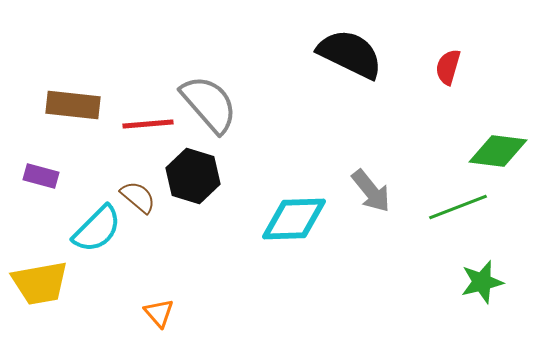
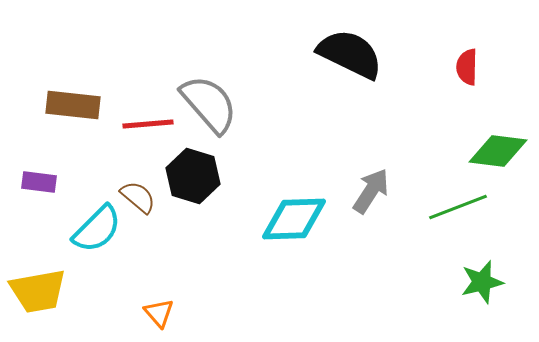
red semicircle: moved 19 px right; rotated 15 degrees counterclockwise
purple rectangle: moved 2 px left, 6 px down; rotated 8 degrees counterclockwise
gray arrow: rotated 108 degrees counterclockwise
yellow trapezoid: moved 2 px left, 8 px down
